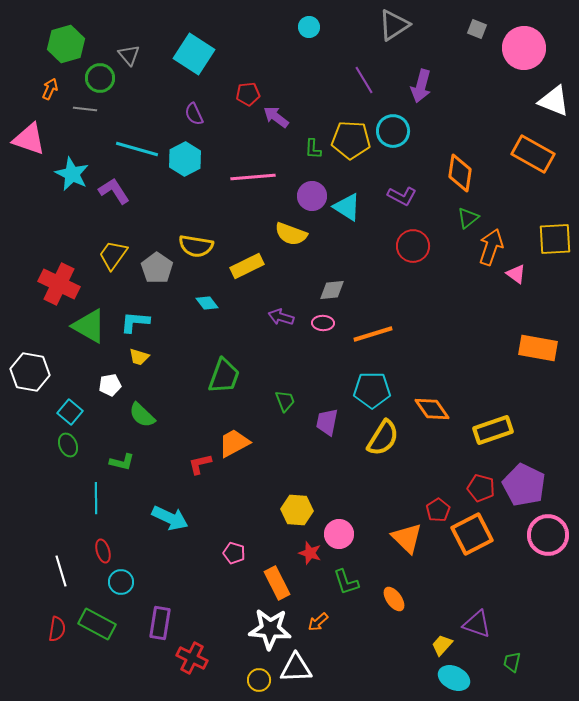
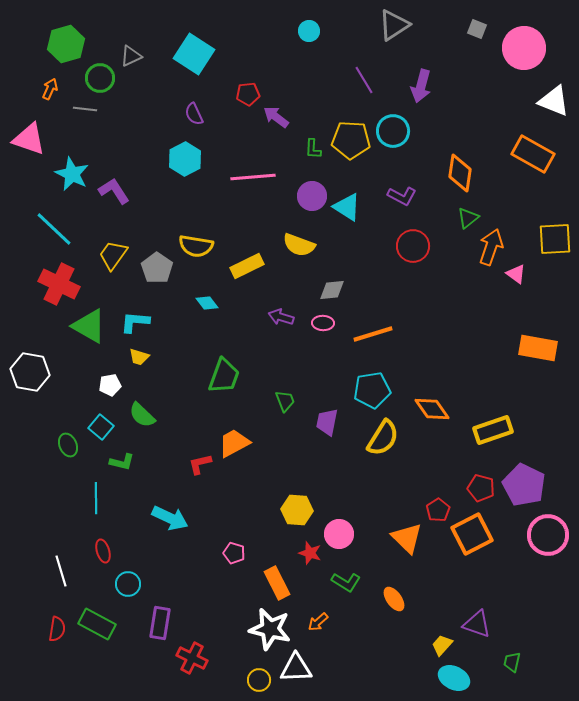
cyan circle at (309, 27): moved 4 px down
gray triangle at (129, 55): moved 2 px right, 1 px down; rotated 45 degrees clockwise
cyan line at (137, 149): moved 83 px left, 80 px down; rotated 27 degrees clockwise
yellow semicircle at (291, 234): moved 8 px right, 11 px down
cyan pentagon at (372, 390): rotated 9 degrees counterclockwise
cyan square at (70, 412): moved 31 px right, 15 px down
cyan circle at (121, 582): moved 7 px right, 2 px down
green L-shape at (346, 582): rotated 40 degrees counterclockwise
white star at (270, 629): rotated 9 degrees clockwise
